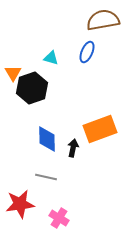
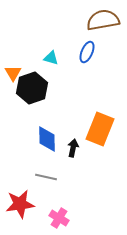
orange rectangle: rotated 48 degrees counterclockwise
